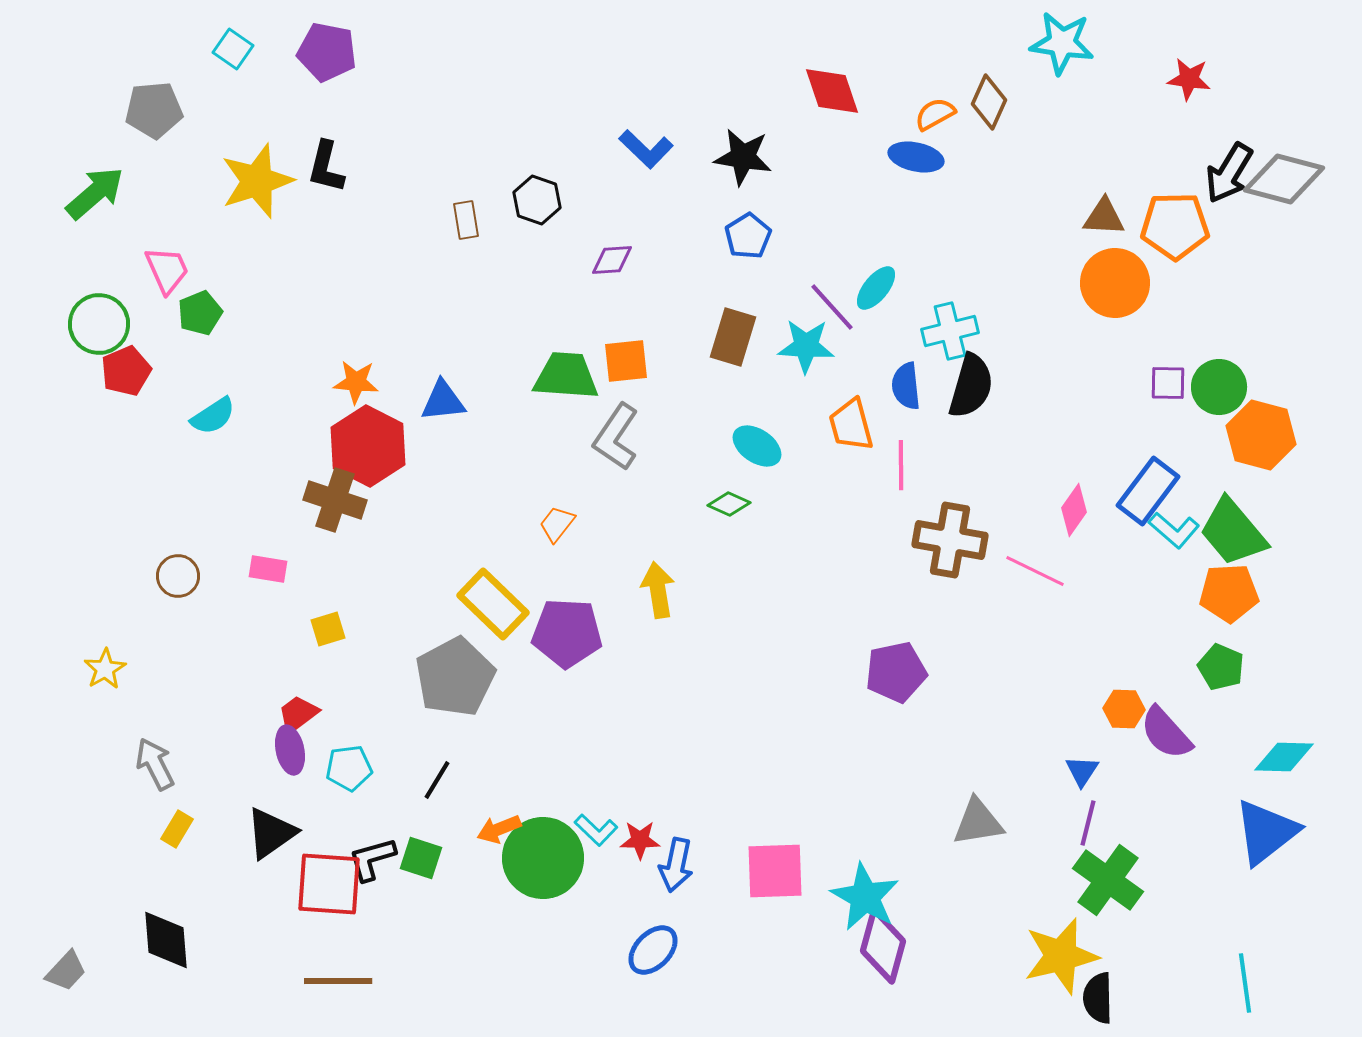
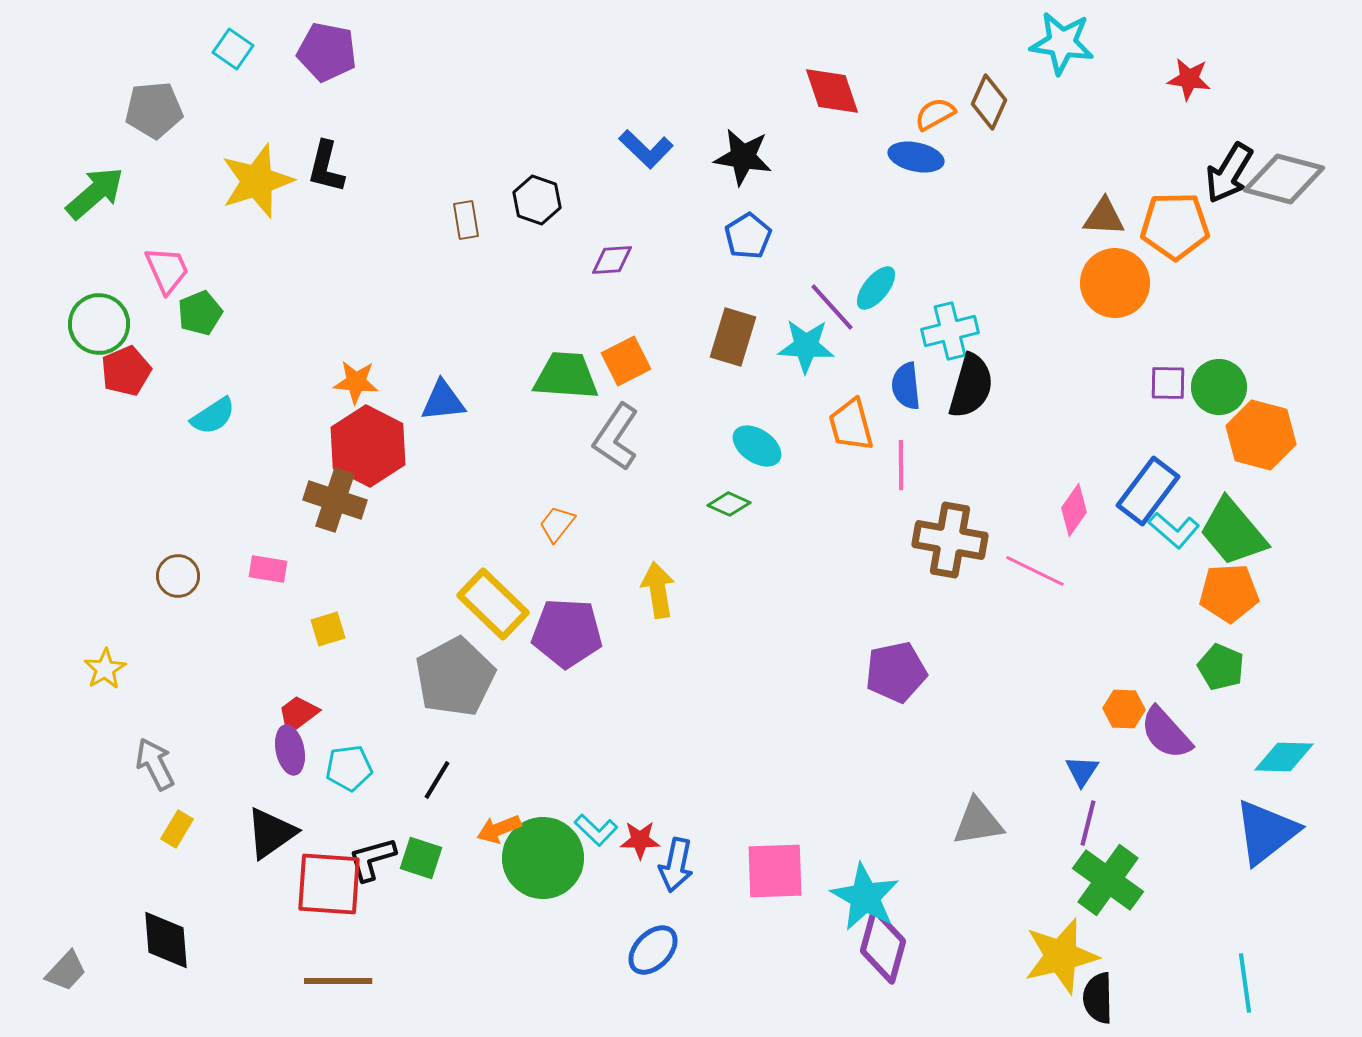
orange square at (626, 361): rotated 21 degrees counterclockwise
